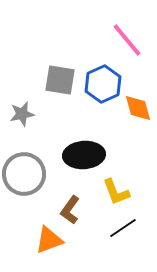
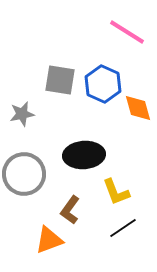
pink line: moved 8 px up; rotated 18 degrees counterclockwise
blue hexagon: rotated 12 degrees counterclockwise
